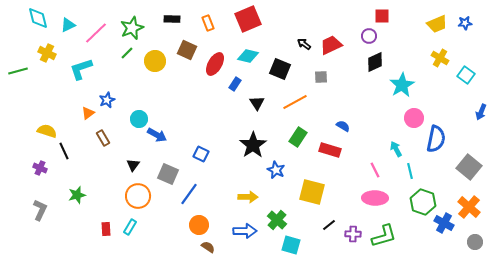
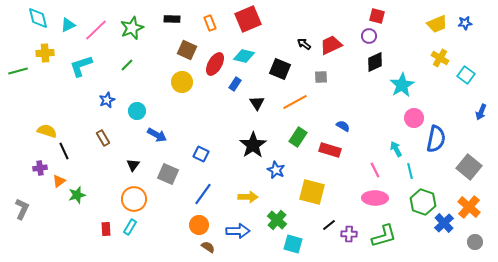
red square at (382, 16): moved 5 px left; rotated 14 degrees clockwise
orange rectangle at (208, 23): moved 2 px right
pink line at (96, 33): moved 3 px up
yellow cross at (47, 53): moved 2 px left; rotated 30 degrees counterclockwise
green line at (127, 53): moved 12 px down
cyan diamond at (248, 56): moved 4 px left
yellow circle at (155, 61): moved 27 px right, 21 px down
cyan L-shape at (81, 69): moved 3 px up
orange triangle at (88, 113): moved 29 px left, 68 px down
cyan circle at (139, 119): moved 2 px left, 8 px up
purple cross at (40, 168): rotated 32 degrees counterclockwise
blue line at (189, 194): moved 14 px right
orange circle at (138, 196): moved 4 px left, 3 px down
gray L-shape at (40, 210): moved 18 px left, 1 px up
blue cross at (444, 223): rotated 18 degrees clockwise
blue arrow at (245, 231): moved 7 px left
purple cross at (353, 234): moved 4 px left
cyan square at (291, 245): moved 2 px right, 1 px up
